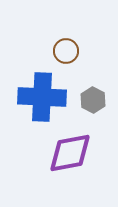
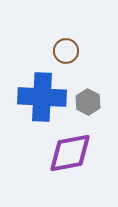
gray hexagon: moved 5 px left, 2 px down
